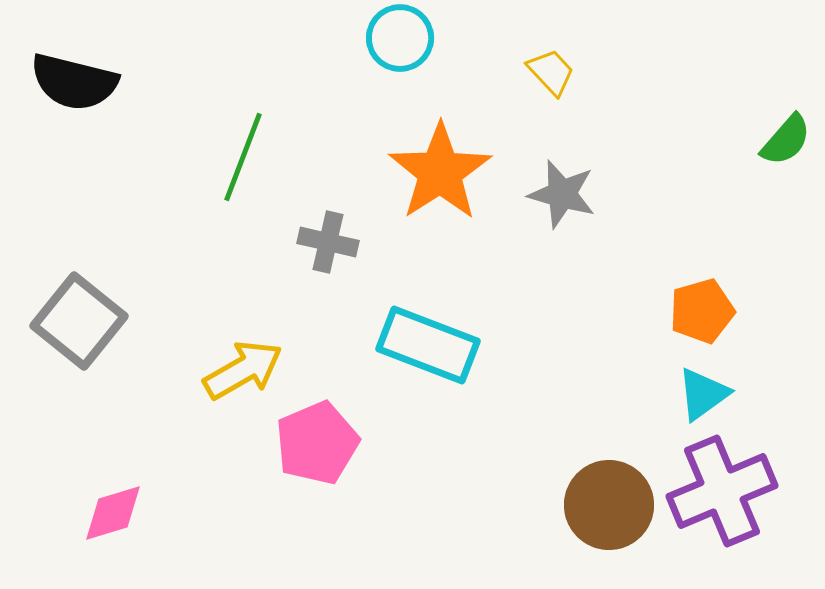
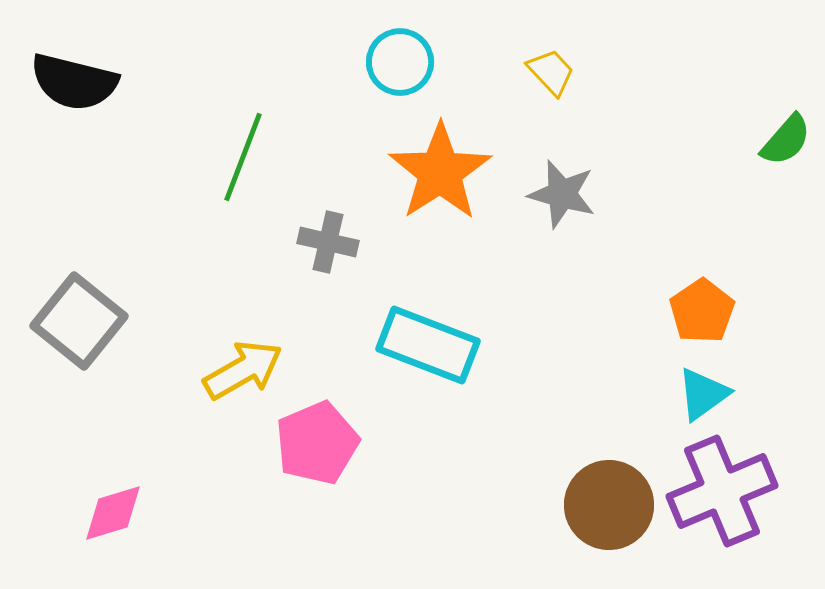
cyan circle: moved 24 px down
orange pentagon: rotated 18 degrees counterclockwise
